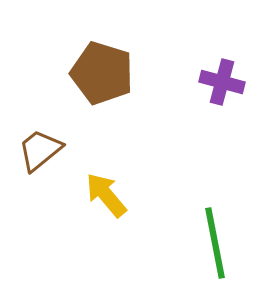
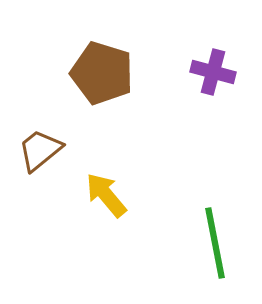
purple cross: moved 9 px left, 10 px up
